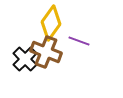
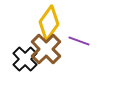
yellow diamond: moved 2 px left
brown cross: moved 3 px up; rotated 24 degrees clockwise
